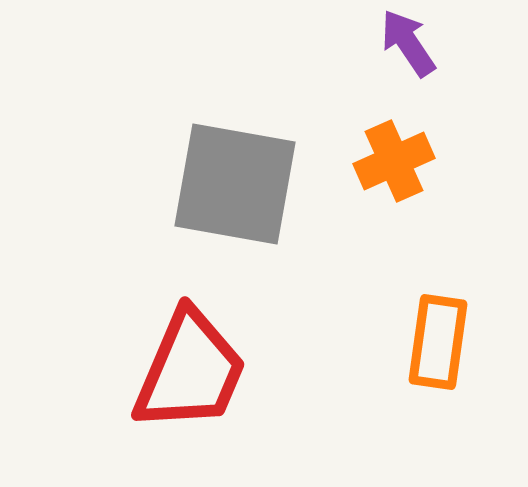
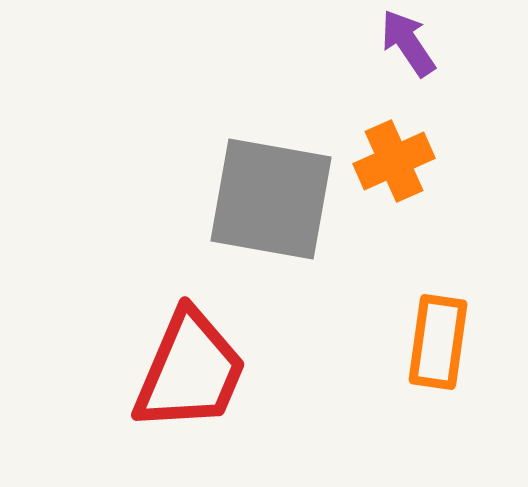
gray square: moved 36 px right, 15 px down
